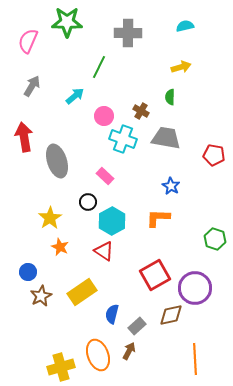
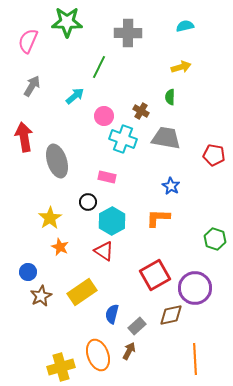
pink rectangle: moved 2 px right, 1 px down; rotated 30 degrees counterclockwise
